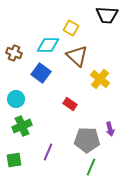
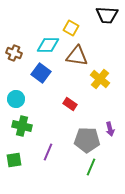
brown triangle: rotated 35 degrees counterclockwise
green cross: rotated 36 degrees clockwise
